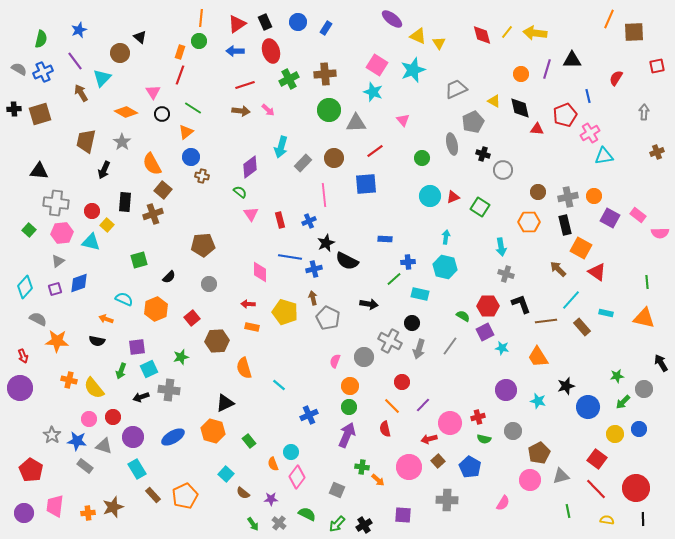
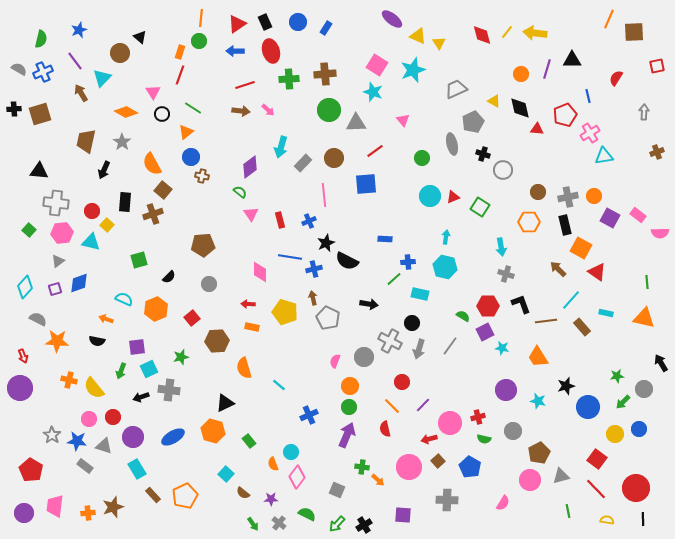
green cross at (289, 79): rotated 24 degrees clockwise
